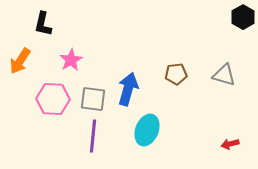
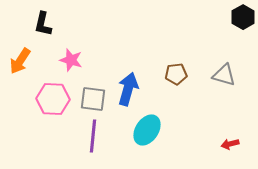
pink star: rotated 25 degrees counterclockwise
cyan ellipse: rotated 12 degrees clockwise
